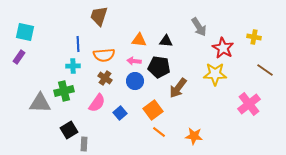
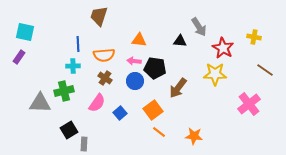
black triangle: moved 14 px right
black pentagon: moved 4 px left, 1 px down
